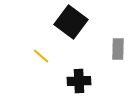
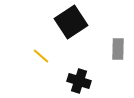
black square: rotated 20 degrees clockwise
black cross: rotated 20 degrees clockwise
